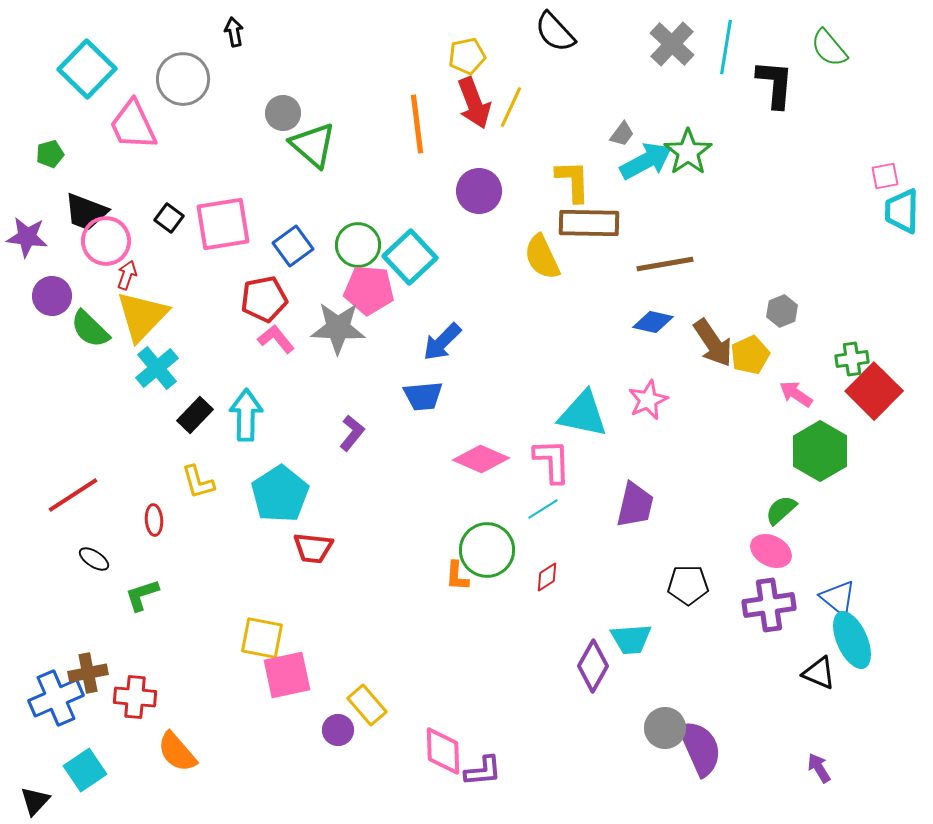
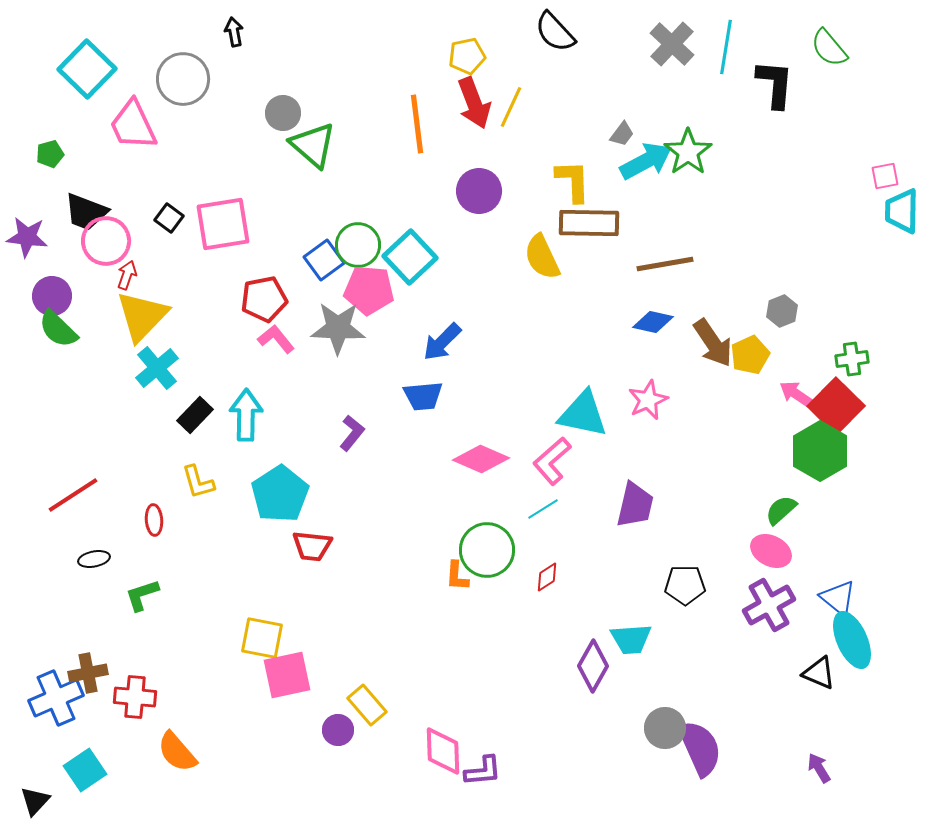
blue square at (293, 246): moved 31 px right, 14 px down
green semicircle at (90, 329): moved 32 px left
red square at (874, 391): moved 38 px left, 15 px down
pink L-shape at (552, 461): rotated 129 degrees counterclockwise
red trapezoid at (313, 548): moved 1 px left, 2 px up
black ellipse at (94, 559): rotated 44 degrees counterclockwise
black pentagon at (688, 585): moved 3 px left
purple cross at (769, 605): rotated 21 degrees counterclockwise
